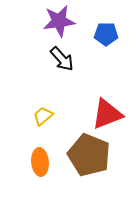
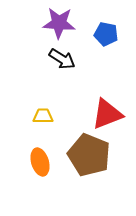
purple star: moved 2 px down; rotated 12 degrees clockwise
blue pentagon: rotated 10 degrees clockwise
black arrow: rotated 16 degrees counterclockwise
yellow trapezoid: rotated 40 degrees clockwise
orange ellipse: rotated 12 degrees counterclockwise
